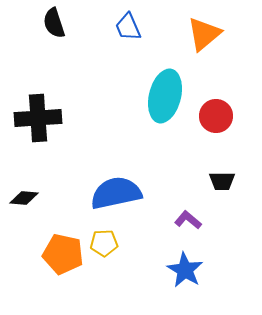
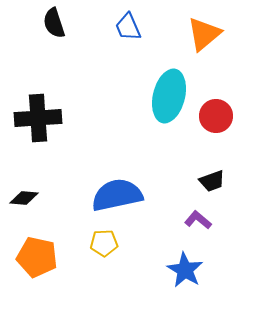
cyan ellipse: moved 4 px right
black trapezoid: moved 10 px left; rotated 20 degrees counterclockwise
blue semicircle: moved 1 px right, 2 px down
purple L-shape: moved 10 px right
orange pentagon: moved 26 px left, 3 px down
